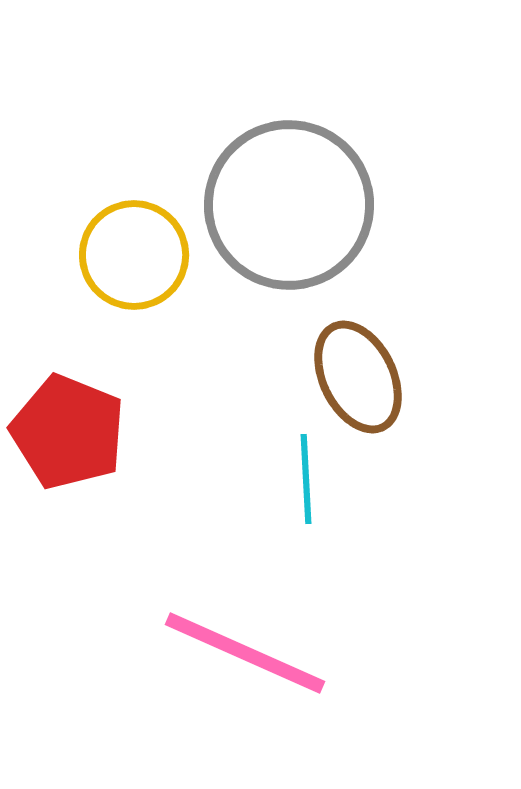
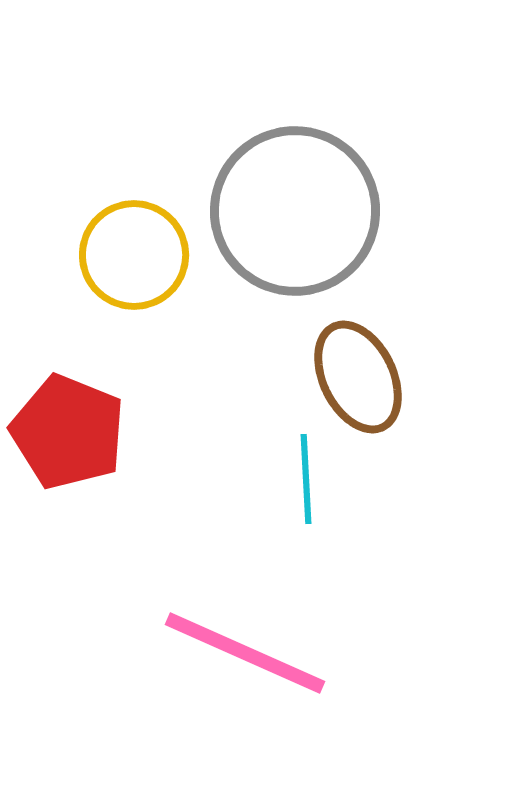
gray circle: moved 6 px right, 6 px down
